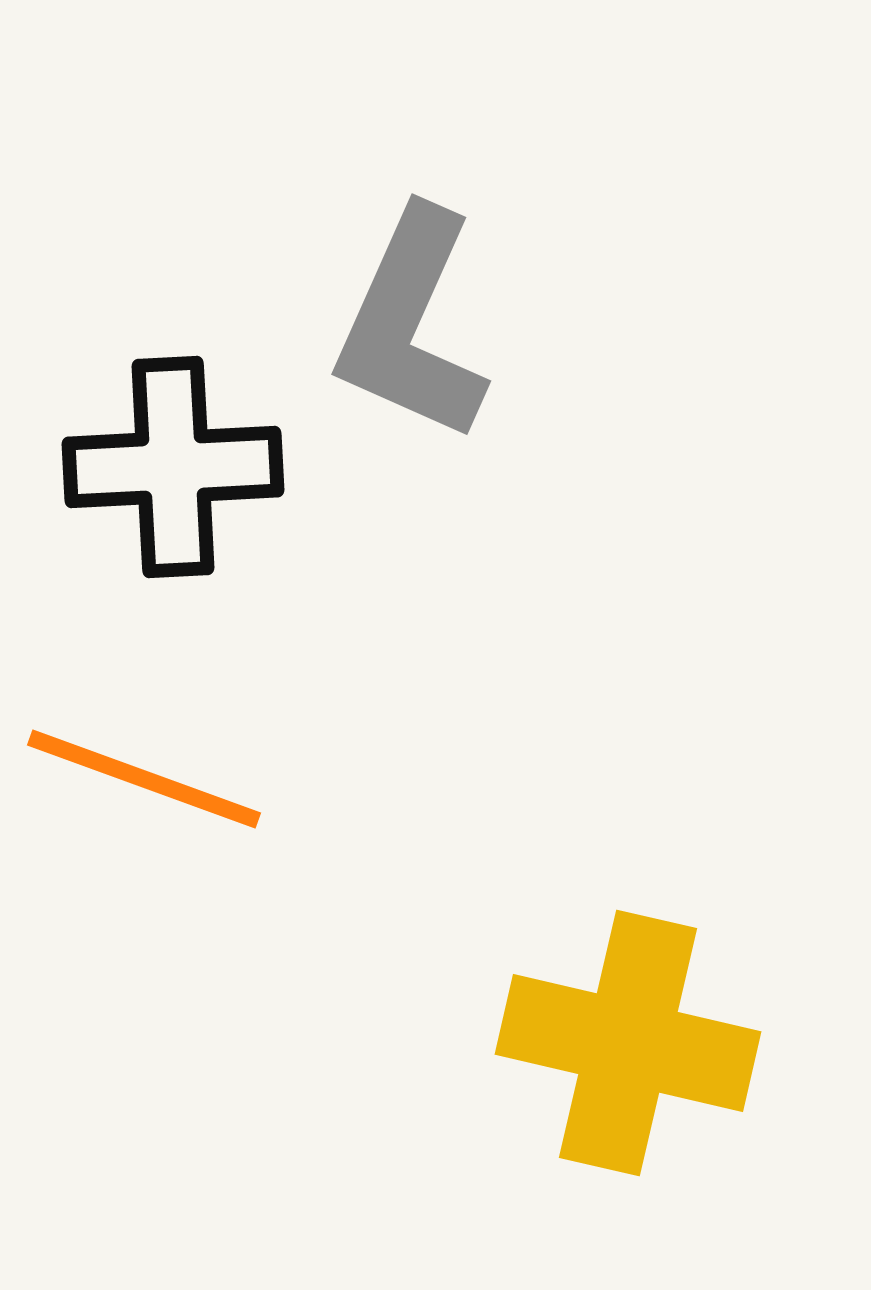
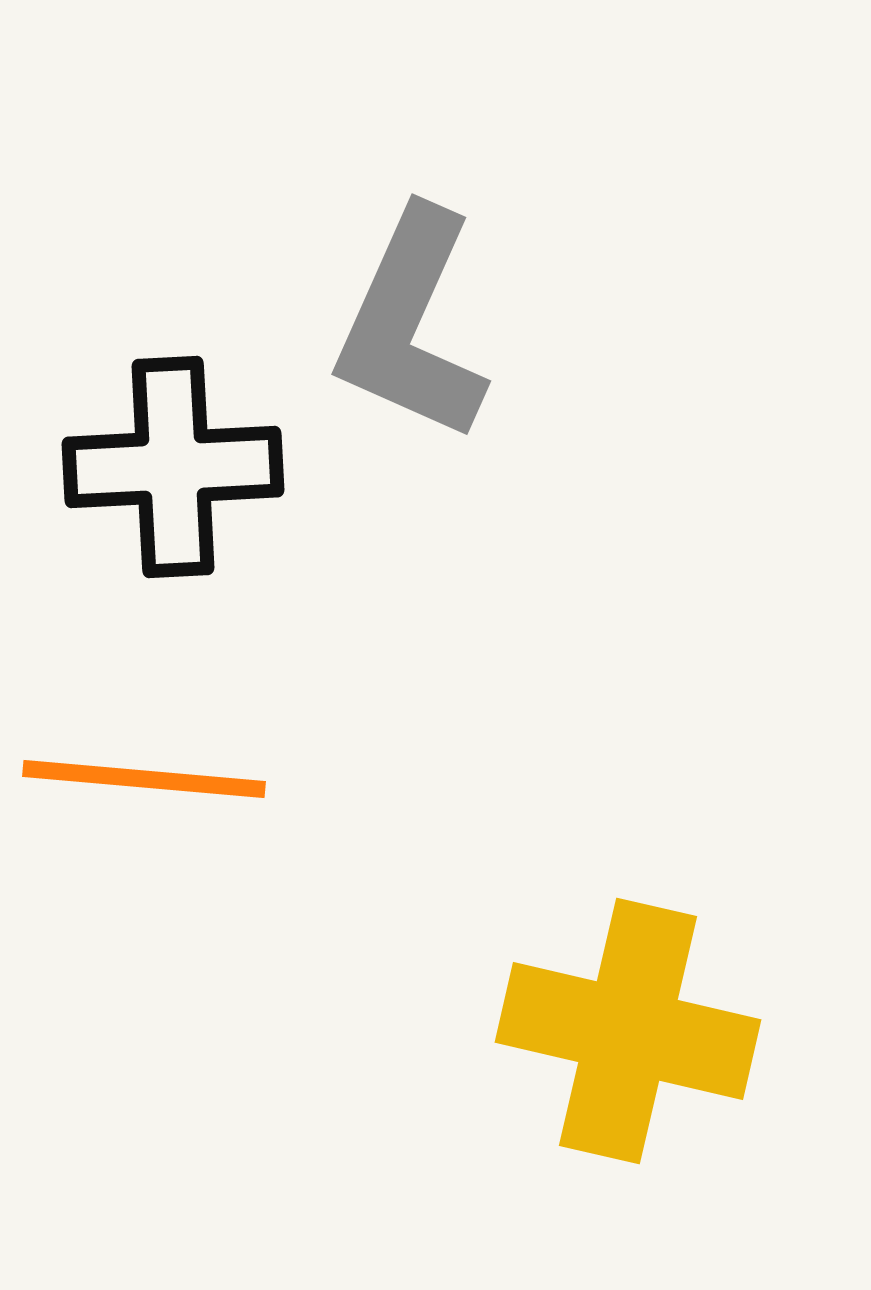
orange line: rotated 15 degrees counterclockwise
yellow cross: moved 12 px up
